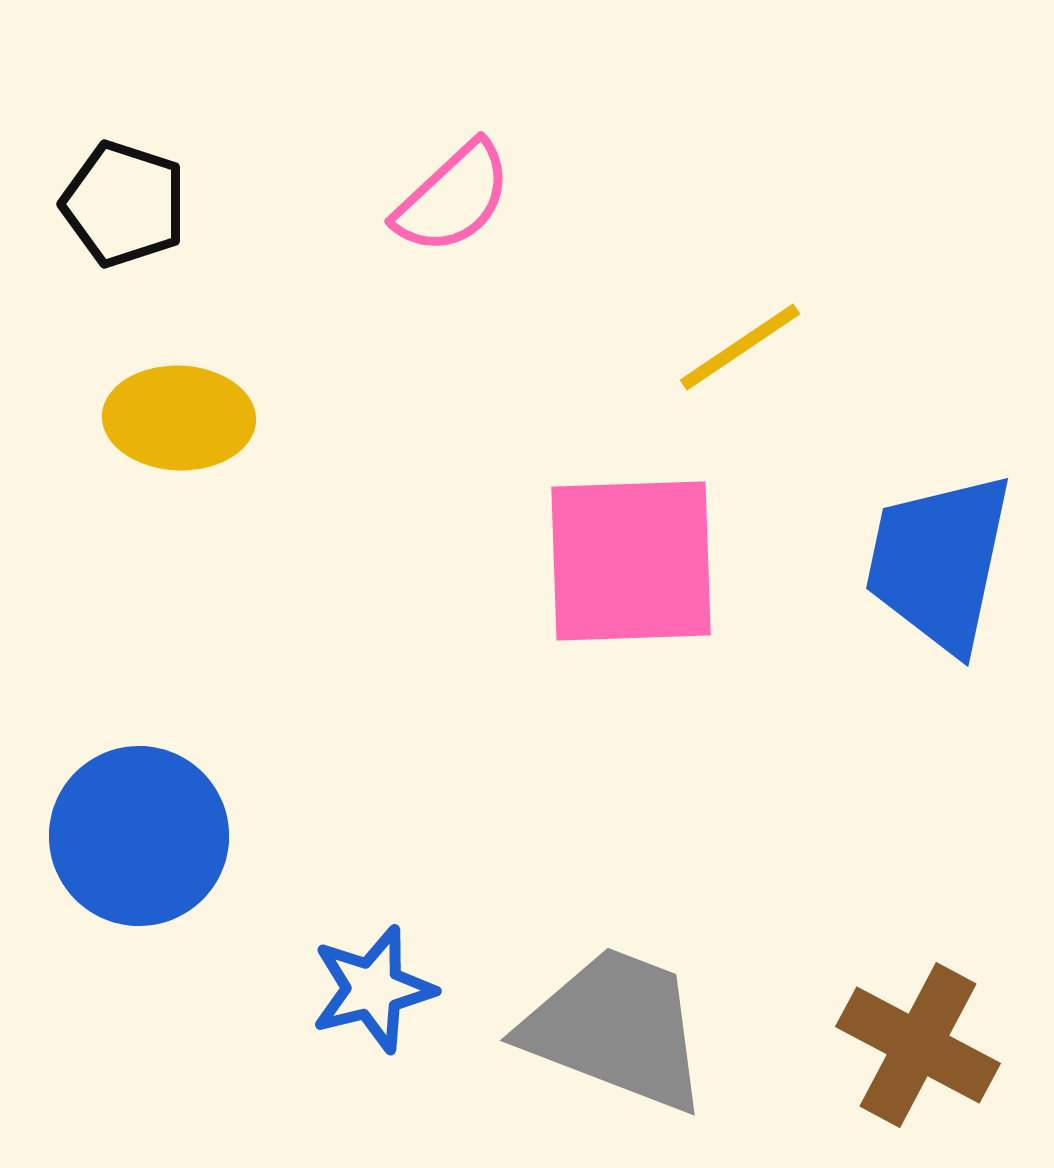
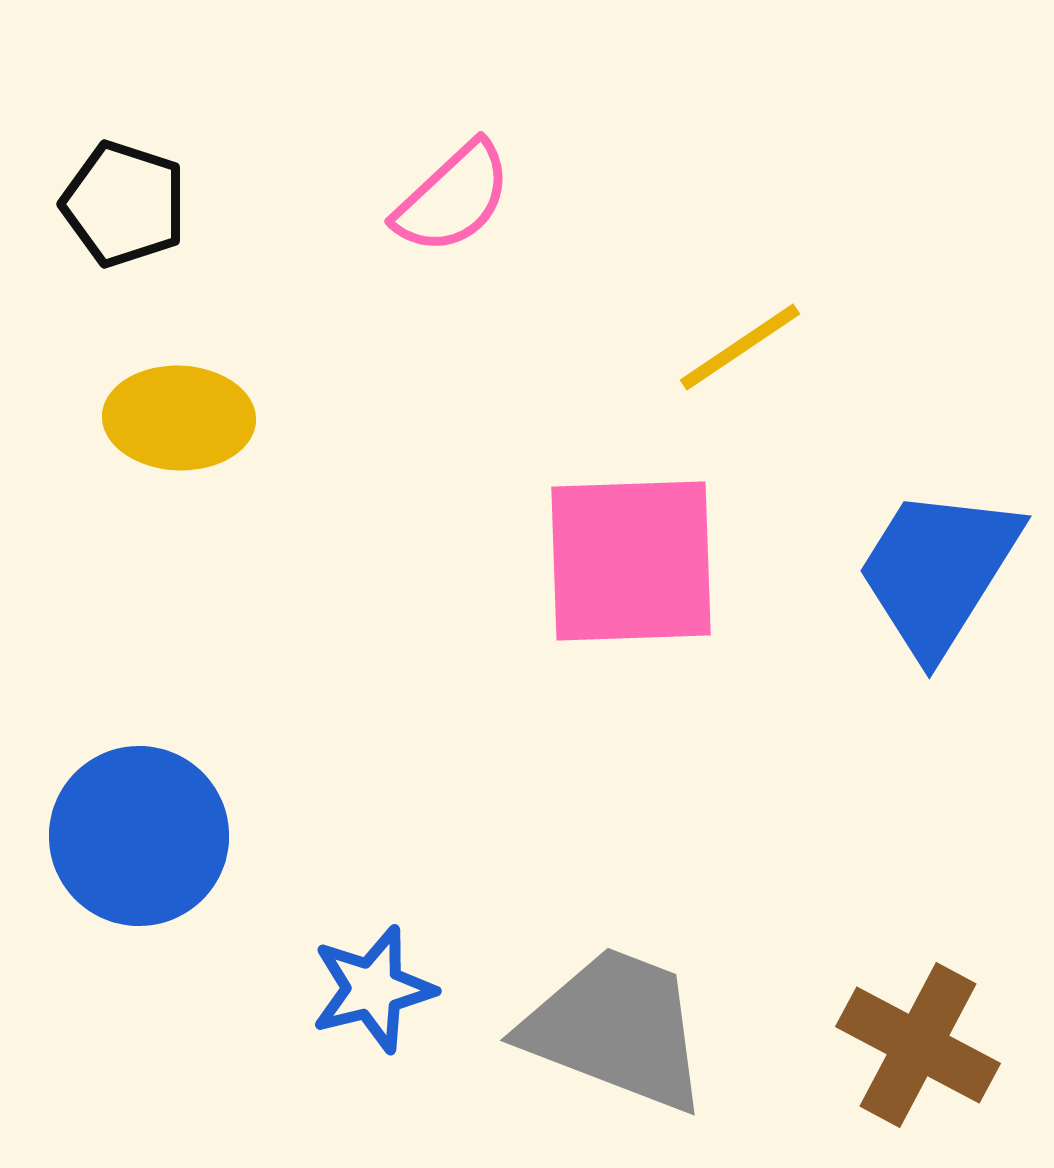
blue trapezoid: moved 1 px left, 9 px down; rotated 20 degrees clockwise
